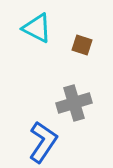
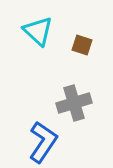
cyan triangle: moved 1 px right, 3 px down; rotated 16 degrees clockwise
